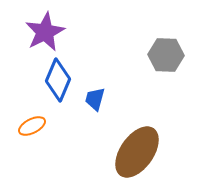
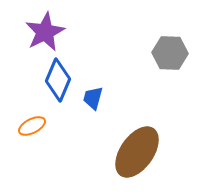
gray hexagon: moved 4 px right, 2 px up
blue trapezoid: moved 2 px left, 1 px up
